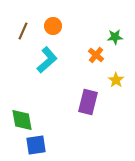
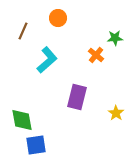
orange circle: moved 5 px right, 8 px up
green star: moved 1 px down
yellow star: moved 33 px down
purple rectangle: moved 11 px left, 5 px up
